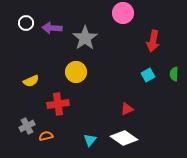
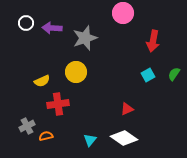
gray star: rotated 15 degrees clockwise
green semicircle: rotated 32 degrees clockwise
yellow semicircle: moved 11 px right
